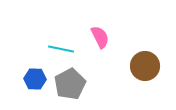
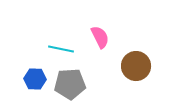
brown circle: moved 9 px left
gray pentagon: rotated 24 degrees clockwise
